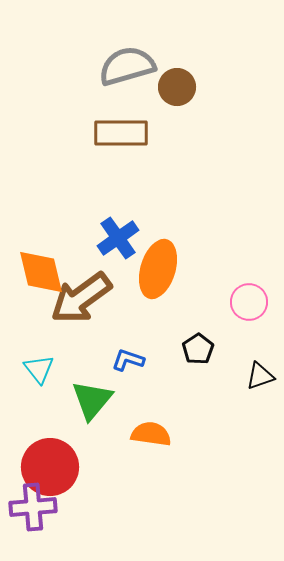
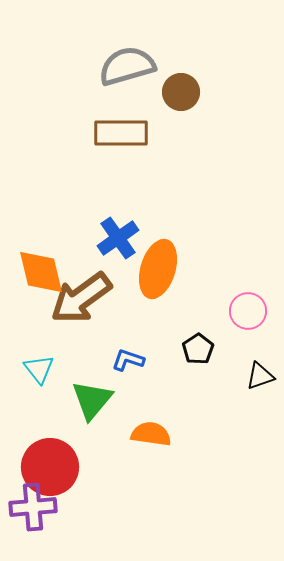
brown circle: moved 4 px right, 5 px down
pink circle: moved 1 px left, 9 px down
